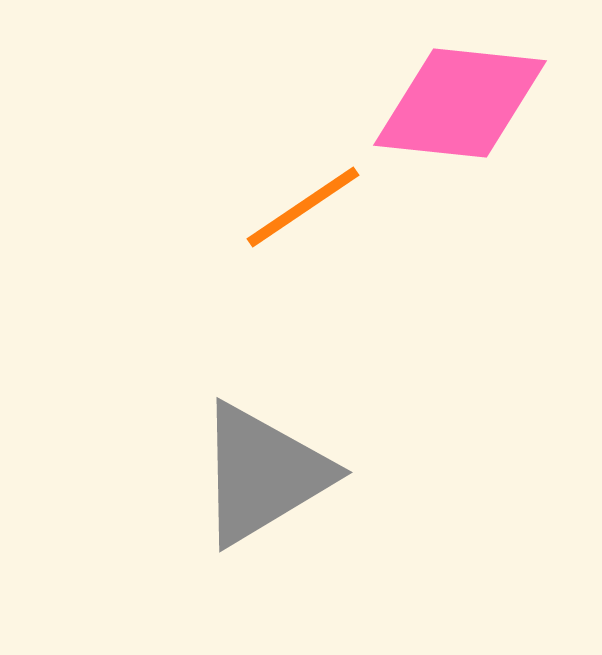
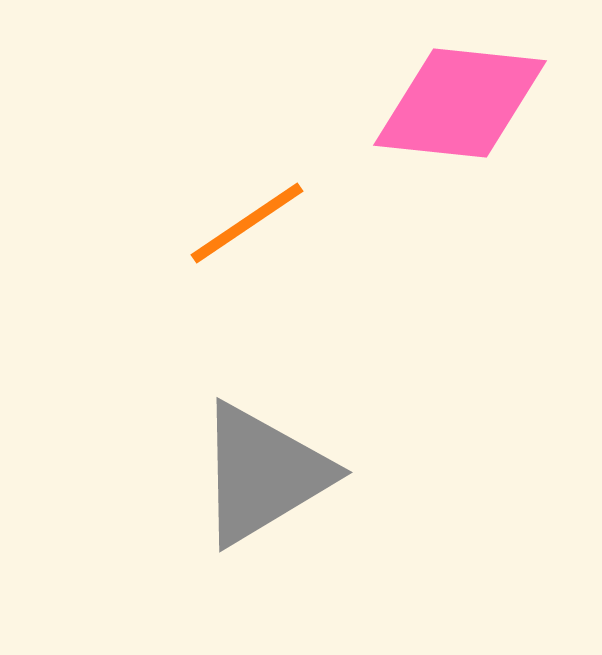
orange line: moved 56 px left, 16 px down
